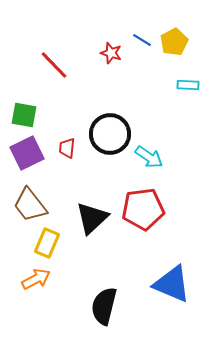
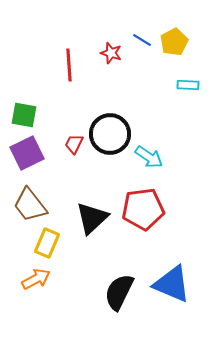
red line: moved 15 px right; rotated 40 degrees clockwise
red trapezoid: moved 7 px right, 4 px up; rotated 20 degrees clockwise
black semicircle: moved 15 px right, 14 px up; rotated 12 degrees clockwise
